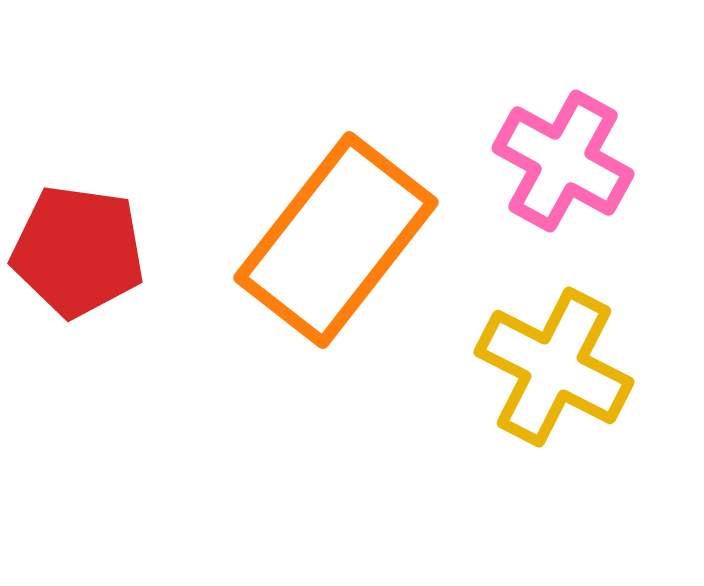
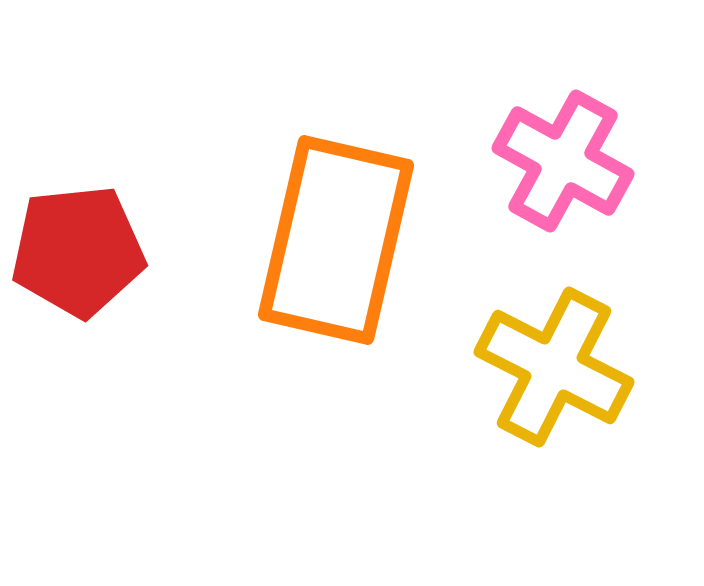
orange rectangle: rotated 25 degrees counterclockwise
red pentagon: rotated 14 degrees counterclockwise
